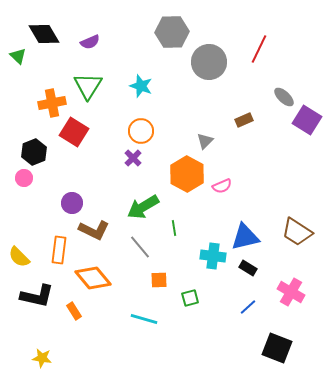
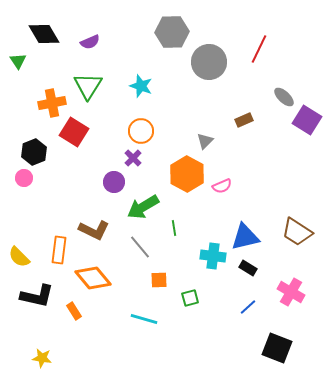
green triangle at (18, 56): moved 5 px down; rotated 12 degrees clockwise
purple circle at (72, 203): moved 42 px right, 21 px up
